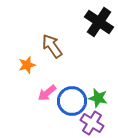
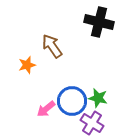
black cross: rotated 20 degrees counterclockwise
pink arrow: moved 1 px left, 16 px down
